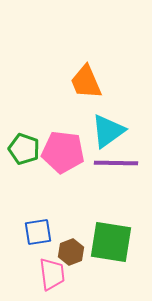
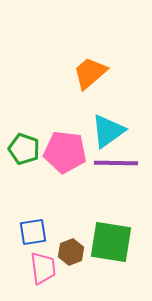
orange trapezoid: moved 4 px right, 9 px up; rotated 72 degrees clockwise
pink pentagon: moved 2 px right
blue square: moved 5 px left
pink trapezoid: moved 9 px left, 6 px up
